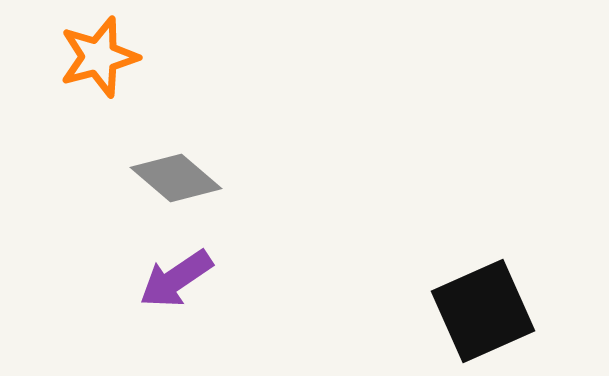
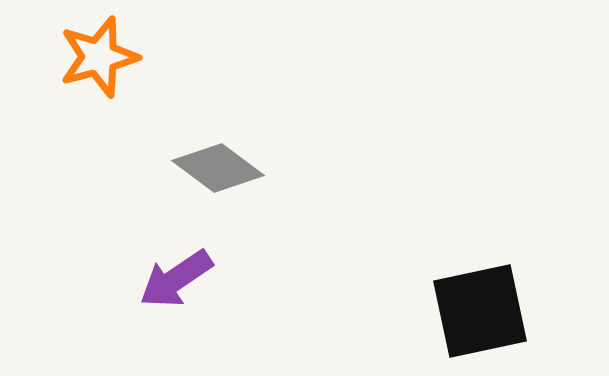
gray diamond: moved 42 px right, 10 px up; rotated 4 degrees counterclockwise
black square: moved 3 px left; rotated 12 degrees clockwise
